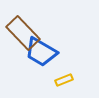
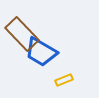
brown rectangle: moved 1 px left, 1 px down
